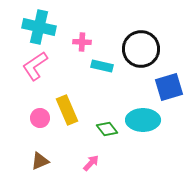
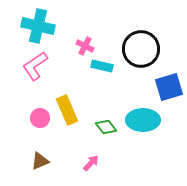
cyan cross: moved 1 px left, 1 px up
pink cross: moved 3 px right, 4 px down; rotated 24 degrees clockwise
green diamond: moved 1 px left, 2 px up
